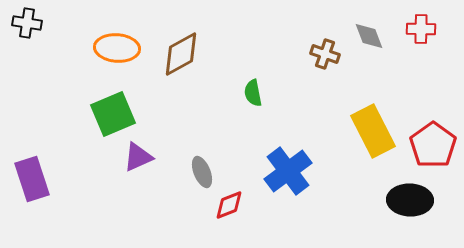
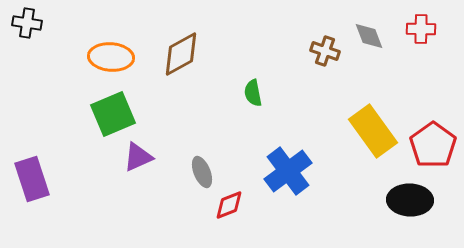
orange ellipse: moved 6 px left, 9 px down
brown cross: moved 3 px up
yellow rectangle: rotated 9 degrees counterclockwise
